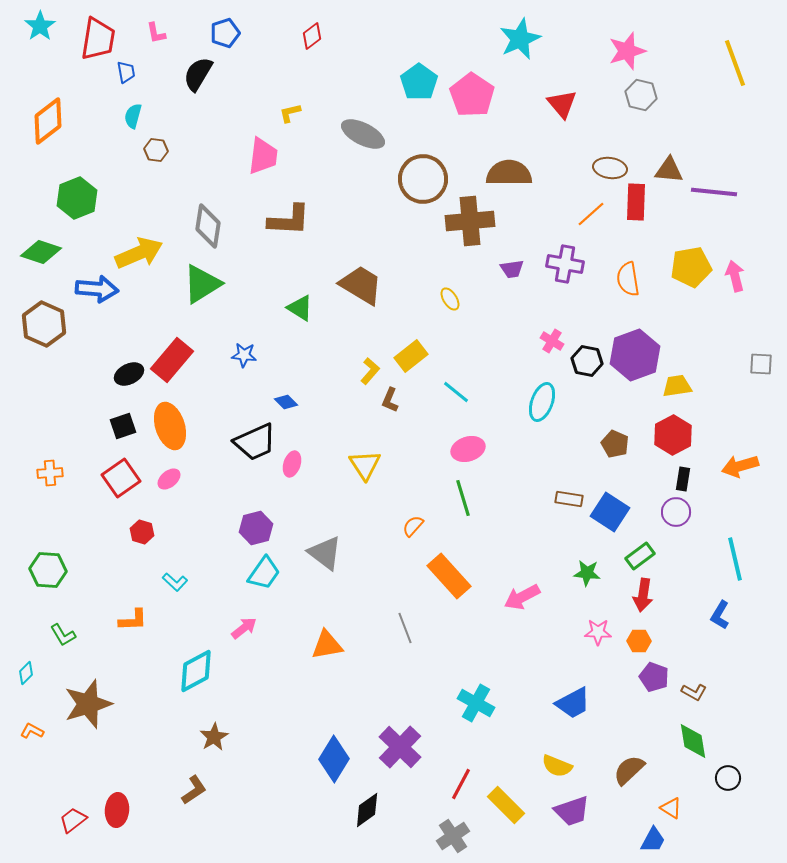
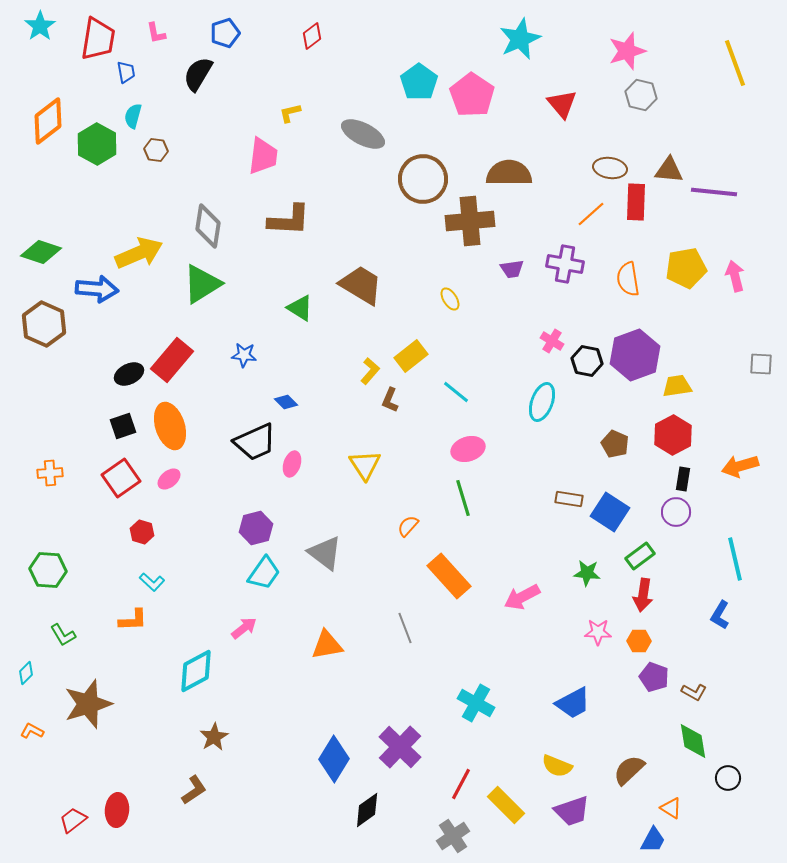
green hexagon at (77, 198): moved 20 px right, 54 px up; rotated 9 degrees counterclockwise
yellow pentagon at (691, 267): moved 5 px left, 1 px down
orange semicircle at (413, 526): moved 5 px left
cyan L-shape at (175, 582): moved 23 px left
